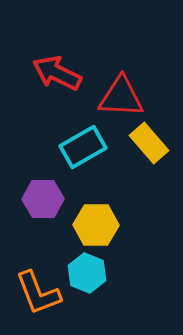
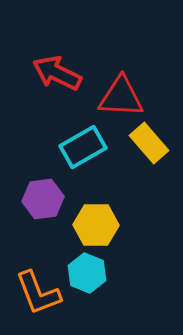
purple hexagon: rotated 6 degrees counterclockwise
